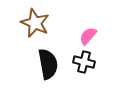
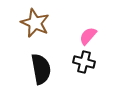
black semicircle: moved 7 px left, 5 px down
